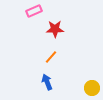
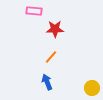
pink rectangle: rotated 28 degrees clockwise
